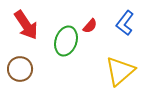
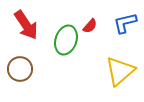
blue L-shape: rotated 40 degrees clockwise
green ellipse: moved 1 px up
